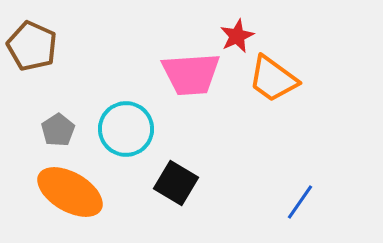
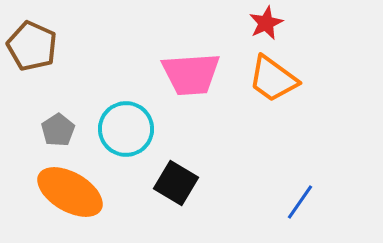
red star: moved 29 px right, 13 px up
